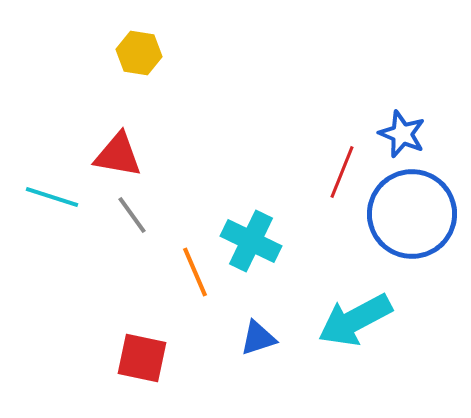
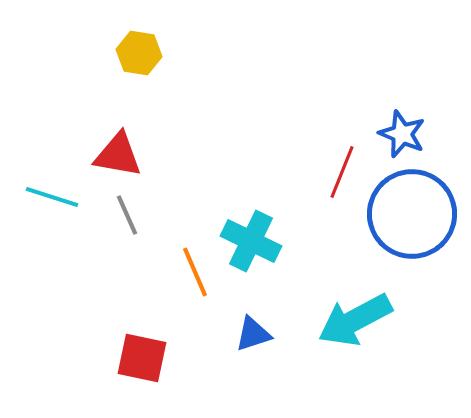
gray line: moved 5 px left; rotated 12 degrees clockwise
blue triangle: moved 5 px left, 4 px up
